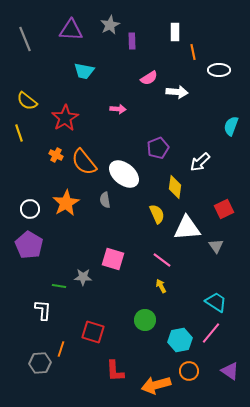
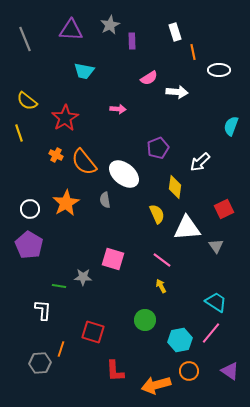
white rectangle at (175, 32): rotated 18 degrees counterclockwise
